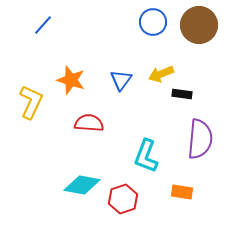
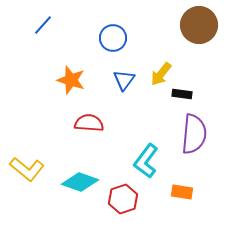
blue circle: moved 40 px left, 16 px down
yellow arrow: rotated 30 degrees counterclockwise
blue triangle: moved 3 px right
yellow L-shape: moved 4 px left, 67 px down; rotated 104 degrees clockwise
purple semicircle: moved 6 px left, 5 px up
cyan L-shape: moved 5 px down; rotated 16 degrees clockwise
cyan diamond: moved 2 px left, 3 px up; rotated 9 degrees clockwise
